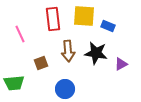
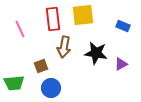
yellow square: moved 1 px left, 1 px up; rotated 10 degrees counterclockwise
blue rectangle: moved 15 px right
pink line: moved 5 px up
brown arrow: moved 4 px left, 4 px up; rotated 15 degrees clockwise
brown square: moved 3 px down
blue circle: moved 14 px left, 1 px up
